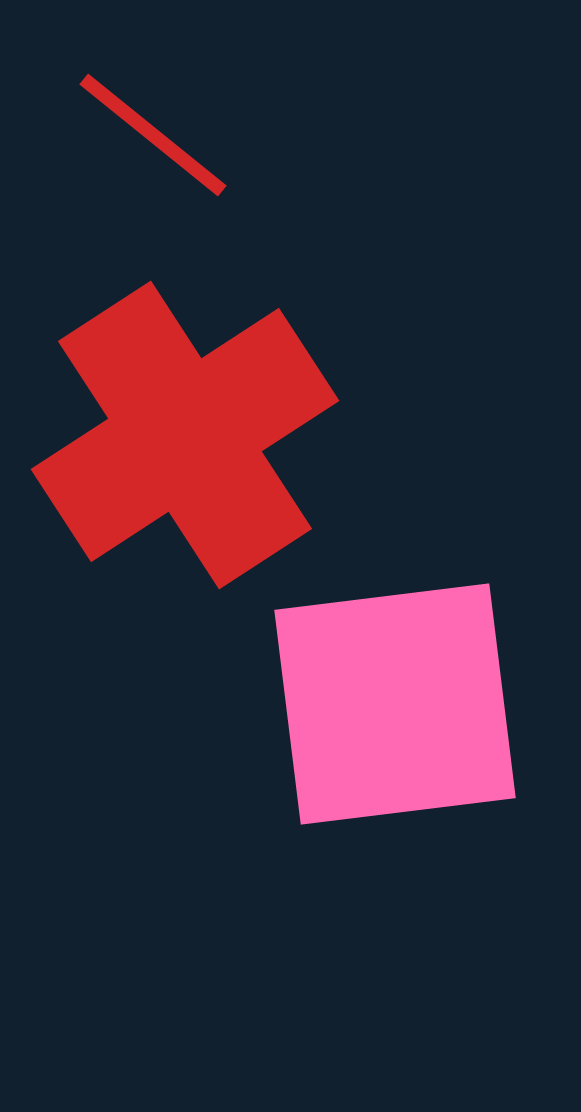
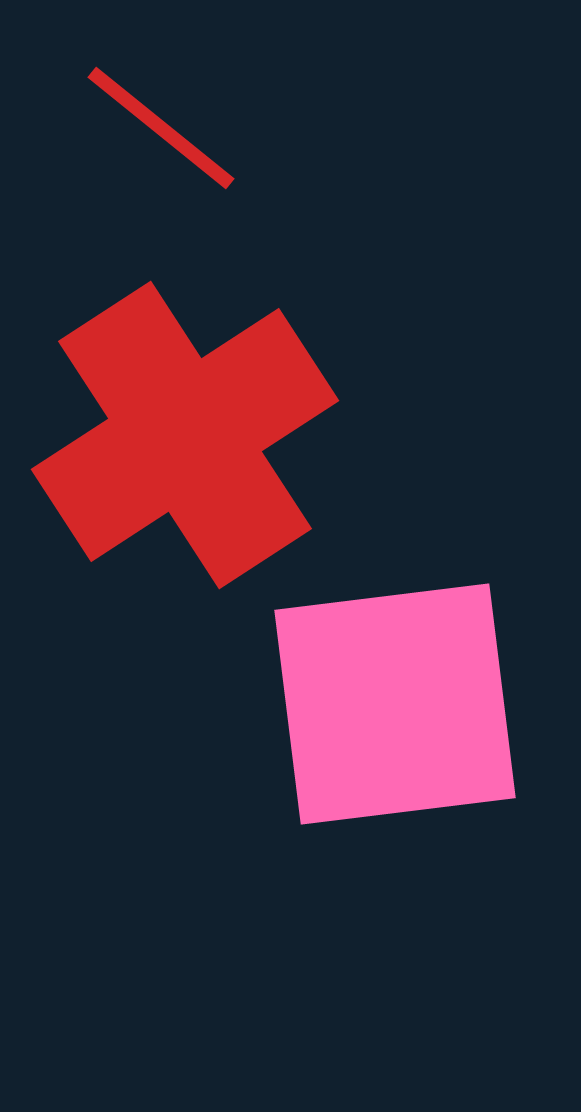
red line: moved 8 px right, 7 px up
